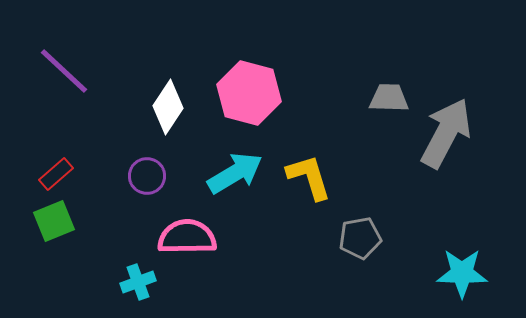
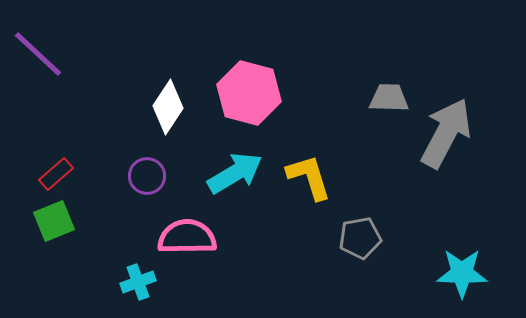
purple line: moved 26 px left, 17 px up
